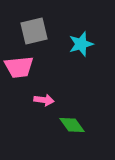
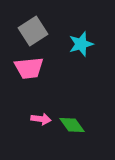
gray square: moved 1 px left; rotated 20 degrees counterclockwise
pink trapezoid: moved 10 px right, 1 px down
pink arrow: moved 3 px left, 19 px down
